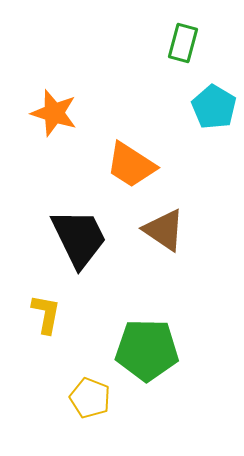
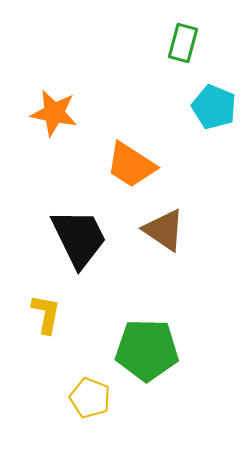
cyan pentagon: rotated 9 degrees counterclockwise
orange star: rotated 6 degrees counterclockwise
